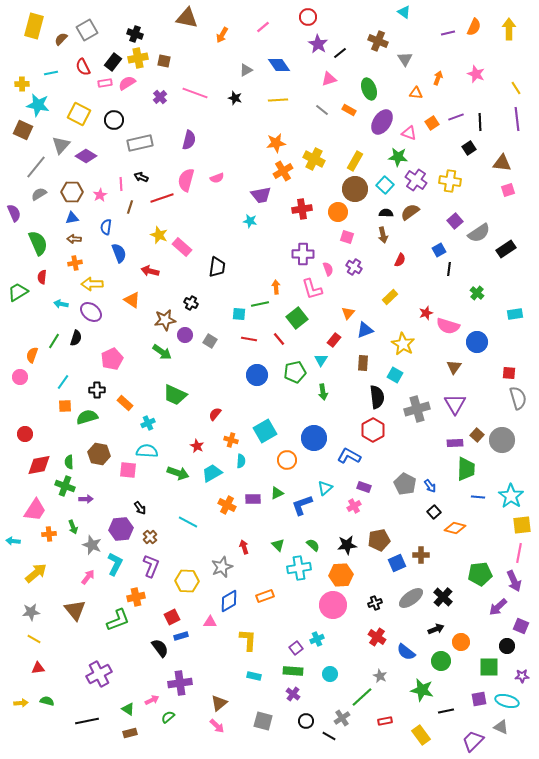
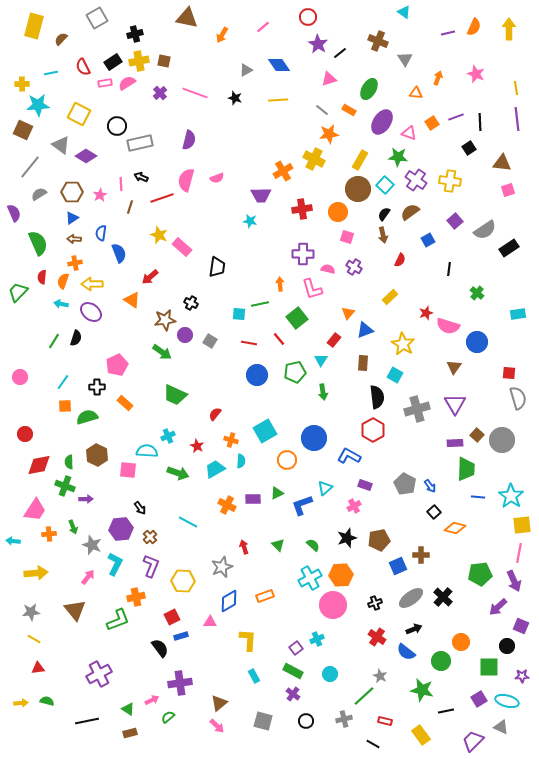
gray square at (87, 30): moved 10 px right, 12 px up
black cross at (135, 34): rotated 35 degrees counterclockwise
yellow cross at (138, 58): moved 1 px right, 3 px down
black rectangle at (113, 62): rotated 18 degrees clockwise
yellow line at (516, 88): rotated 24 degrees clockwise
green ellipse at (369, 89): rotated 50 degrees clockwise
purple cross at (160, 97): moved 4 px up
cyan star at (38, 105): rotated 15 degrees counterclockwise
black circle at (114, 120): moved 3 px right, 6 px down
orange star at (276, 143): moved 53 px right, 9 px up
gray triangle at (61, 145): rotated 36 degrees counterclockwise
yellow rectangle at (355, 161): moved 5 px right, 1 px up
gray line at (36, 167): moved 6 px left
brown circle at (355, 189): moved 3 px right
purple trapezoid at (261, 195): rotated 10 degrees clockwise
black semicircle at (386, 213): moved 2 px left, 1 px down; rotated 56 degrees counterclockwise
blue triangle at (72, 218): rotated 24 degrees counterclockwise
blue semicircle at (106, 227): moved 5 px left, 6 px down
gray semicircle at (479, 233): moved 6 px right, 3 px up
black rectangle at (506, 249): moved 3 px right, 1 px up
blue square at (439, 250): moved 11 px left, 10 px up
pink semicircle at (328, 269): rotated 56 degrees counterclockwise
red arrow at (150, 271): moved 6 px down; rotated 54 degrees counterclockwise
orange arrow at (276, 287): moved 4 px right, 3 px up
green trapezoid at (18, 292): rotated 15 degrees counterclockwise
cyan rectangle at (515, 314): moved 3 px right
red line at (249, 339): moved 4 px down
orange semicircle at (32, 355): moved 31 px right, 74 px up
pink pentagon at (112, 359): moved 5 px right, 6 px down
black cross at (97, 390): moved 3 px up
cyan cross at (148, 423): moved 20 px right, 13 px down
brown hexagon at (99, 454): moved 2 px left, 1 px down; rotated 15 degrees clockwise
cyan trapezoid at (212, 473): moved 3 px right, 4 px up
purple rectangle at (364, 487): moved 1 px right, 2 px up
black star at (347, 545): moved 7 px up; rotated 12 degrees counterclockwise
blue square at (397, 563): moved 1 px right, 3 px down
cyan cross at (299, 568): moved 11 px right, 10 px down; rotated 20 degrees counterclockwise
yellow arrow at (36, 573): rotated 35 degrees clockwise
yellow hexagon at (187, 581): moved 4 px left
black arrow at (436, 629): moved 22 px left
green rectangle at (293, 671): rotated 24 degrees clockwise
cyan rectangle at (254, 676): rotated 48 degrees clockwise
green line at (362, 697): moved 2 px right, 1 px up
purple square at (479, 699): rotated 21 degrees counterclockwise
gray cross at (342, 718): moved 2 px right, 1 px down; rotated 21 degrees clockwise
red rectangle at (385, 721): rotated 24 degrees clockwise
black line at (329, 736): moved 44 px right, 8 px down
